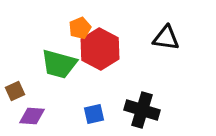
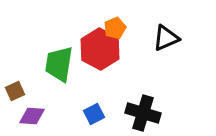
orange pentagon: moved 35 px right
black triangle: rotated 32 degrees counterclockwise
green trapezoid: rotated 84 degrees clockwise
black cross: moved 1 px right, 3 px down
blue square: rotated 15 degrees counterclockwise
